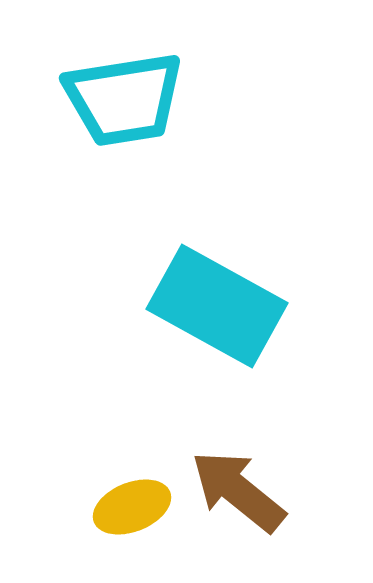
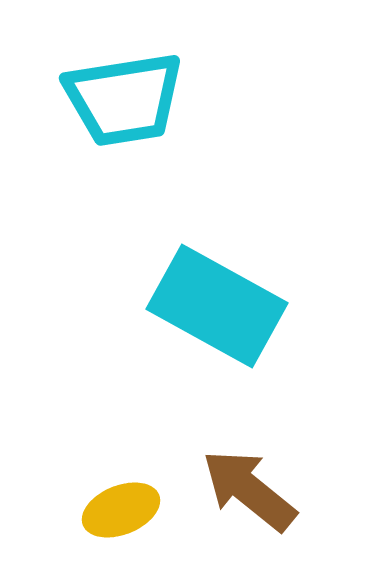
brown arrow: moved 11 px right, 1 px up
yellow ellipse: moved 11 px left, 3 px down
